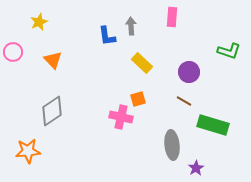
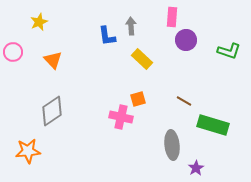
yellow rectangle: moved 4 px up
purple circle: moved 3 px left, 32 px up
